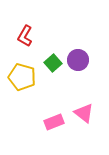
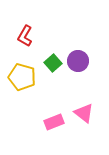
purple circle: moved 1 px down
